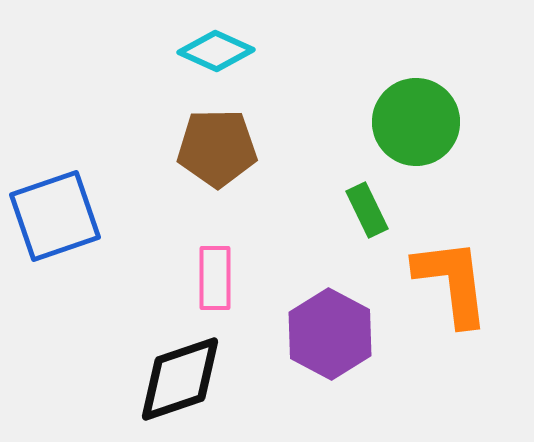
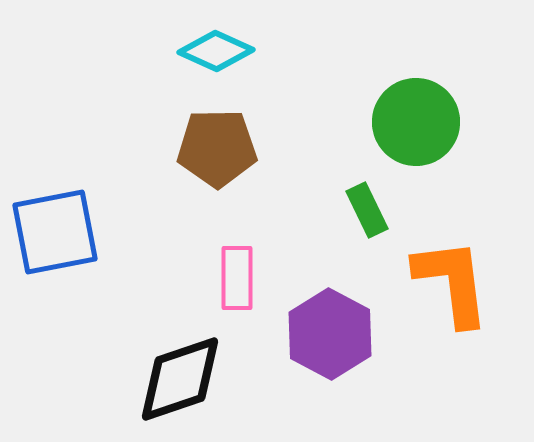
blue square: moved 16 px down; rotated 8 degrees clockwise
pink rectangle: moved 22 px right
